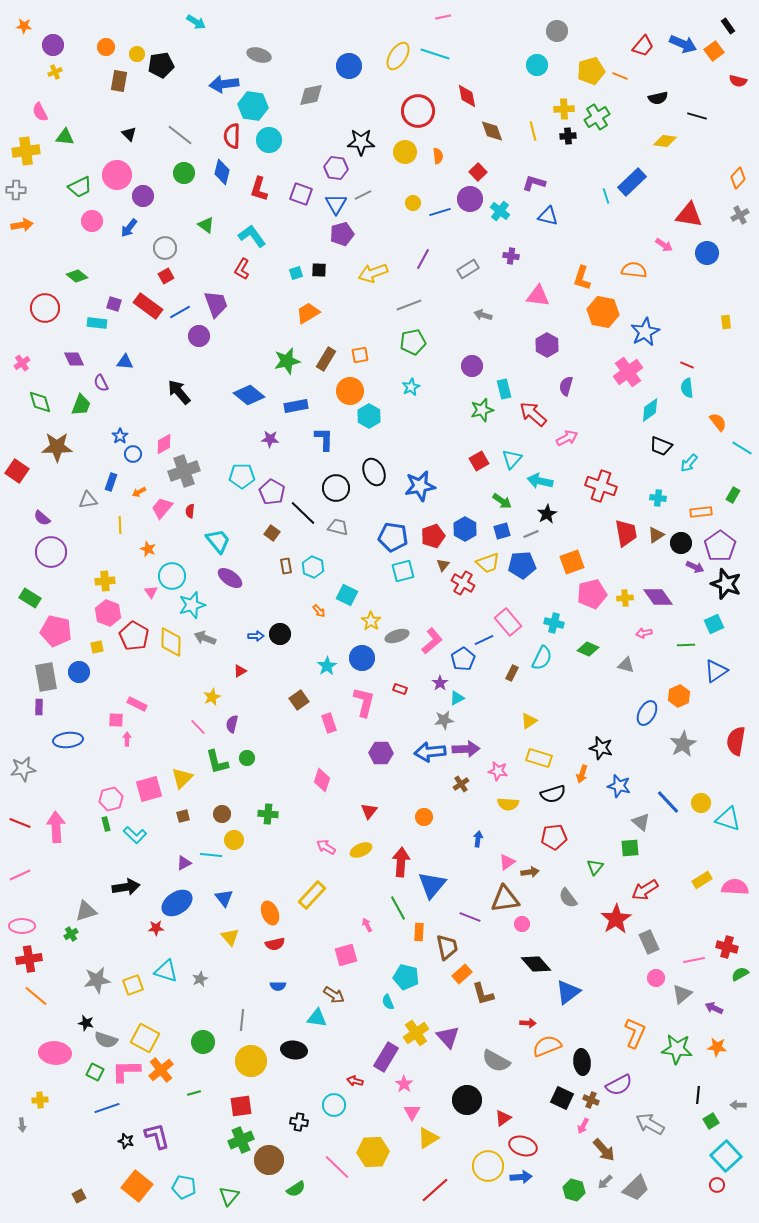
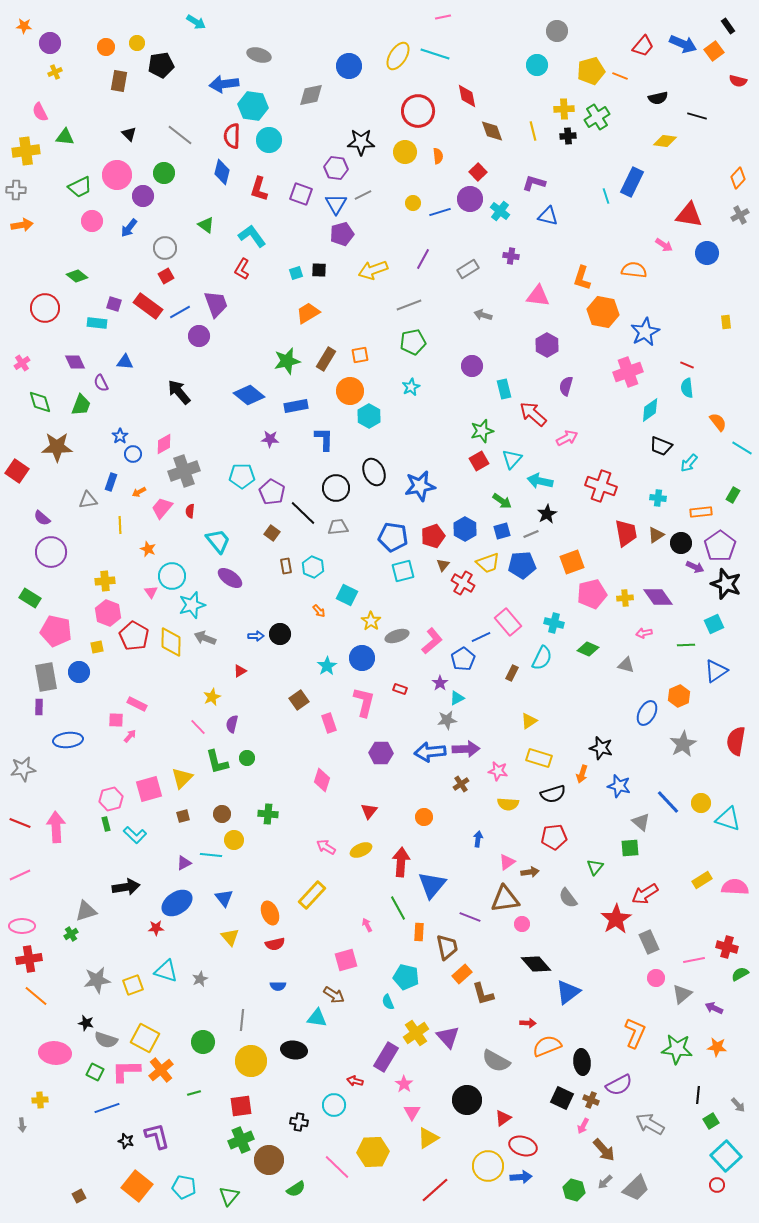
purple circle at (53, 45): moved 3 px left, 2 px up
yellow circle at (137, 54): moved 11 px up
green circle at (184, 173): moved 20 px left
blue rectangle at (632, 182): rotated 20 degrees counterclockwise
yellow arrow at (373, 273): moved 3 px up
purple diamond at (74, 359): moved 1 px right, 3 px down
pink cross at (628, 372): rotated 16 degrees clockwise
green star at (482, 410): moved 21 px down
gray trapezoid at (338, 527): rotated 20 degrees counterclockwise
blue line at (484, 640): moved 3 px left, 3 px up
gray star at (444, 720): moved 3 px right
pink arrow at (127, 739): moved 3 px right, 3 px up; rotated 40 degrees clockwise
red arrow at (645, 890): moved 4 px down
pink square at (346, 955): moved 5 px down
gray arrow at (738, 1105): rotated 133 degrees counterclockwise
